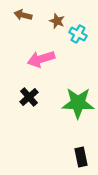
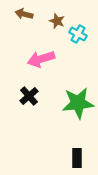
brown arrow: moved 1 px right, 1 px up
black cross: moved 1 px up
green star: rotated 8 degrees counterclockwise
black rectangle: moved 4 px left, 1 px down; rotated 12 degrees clockwise
